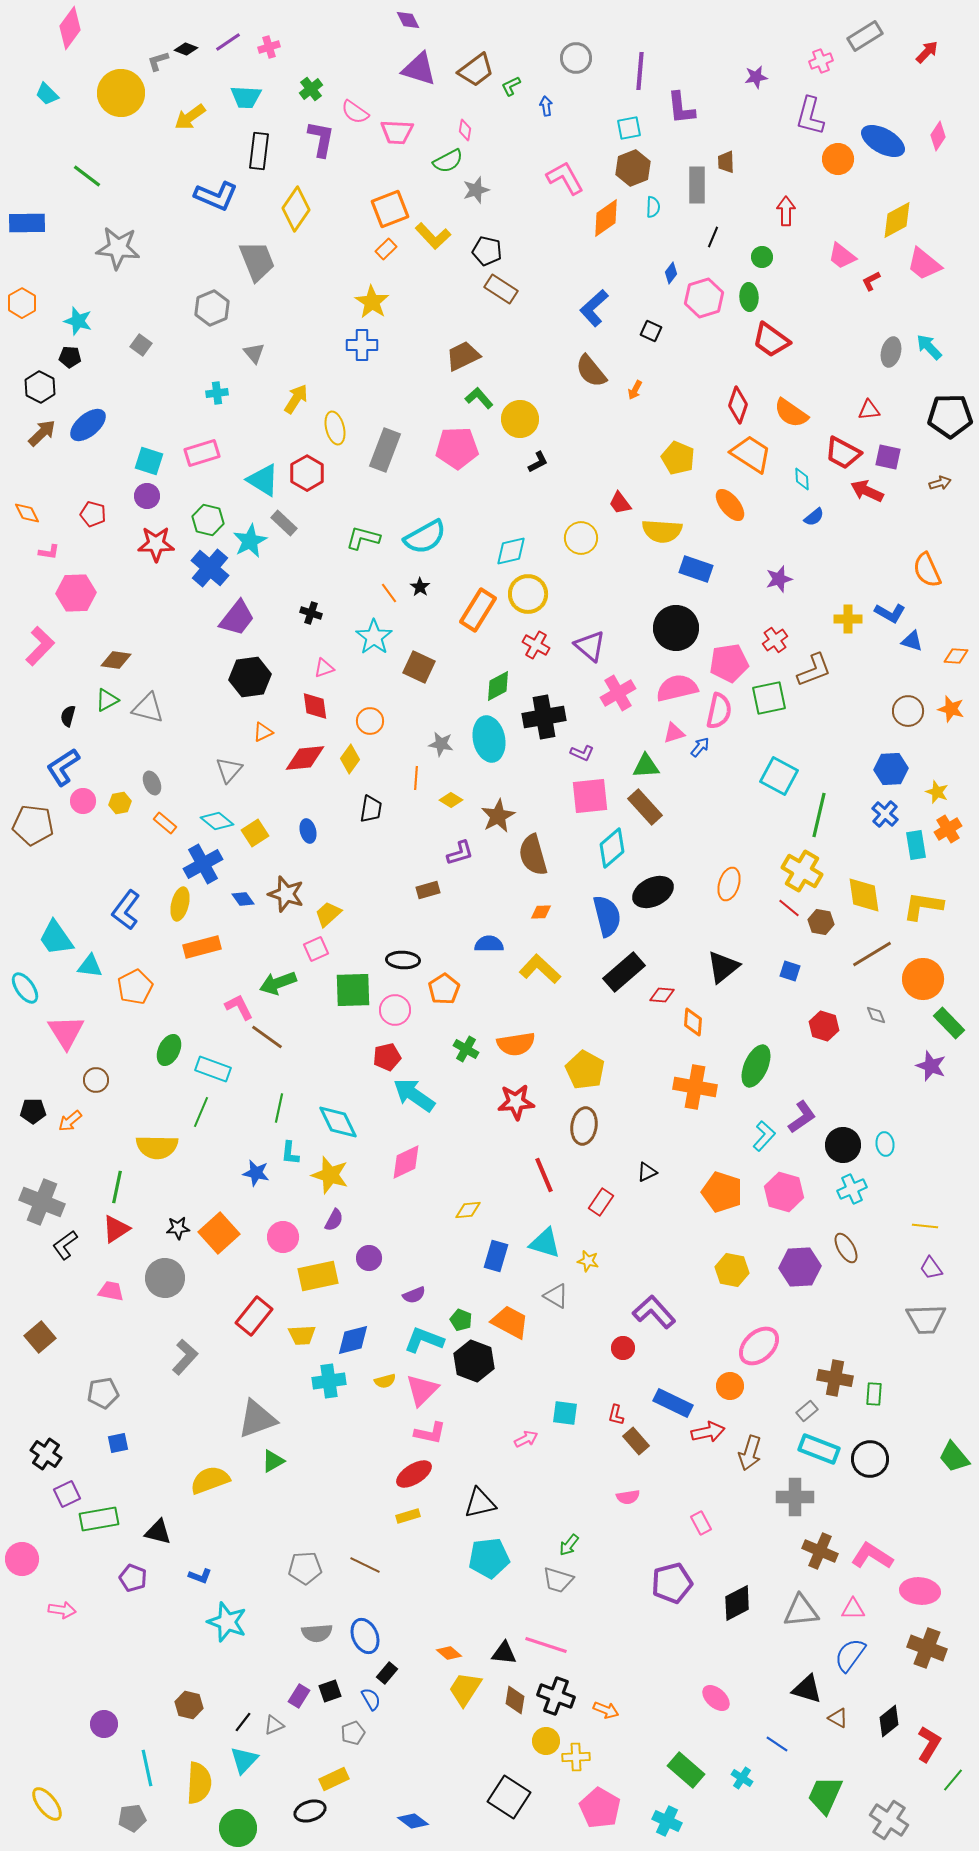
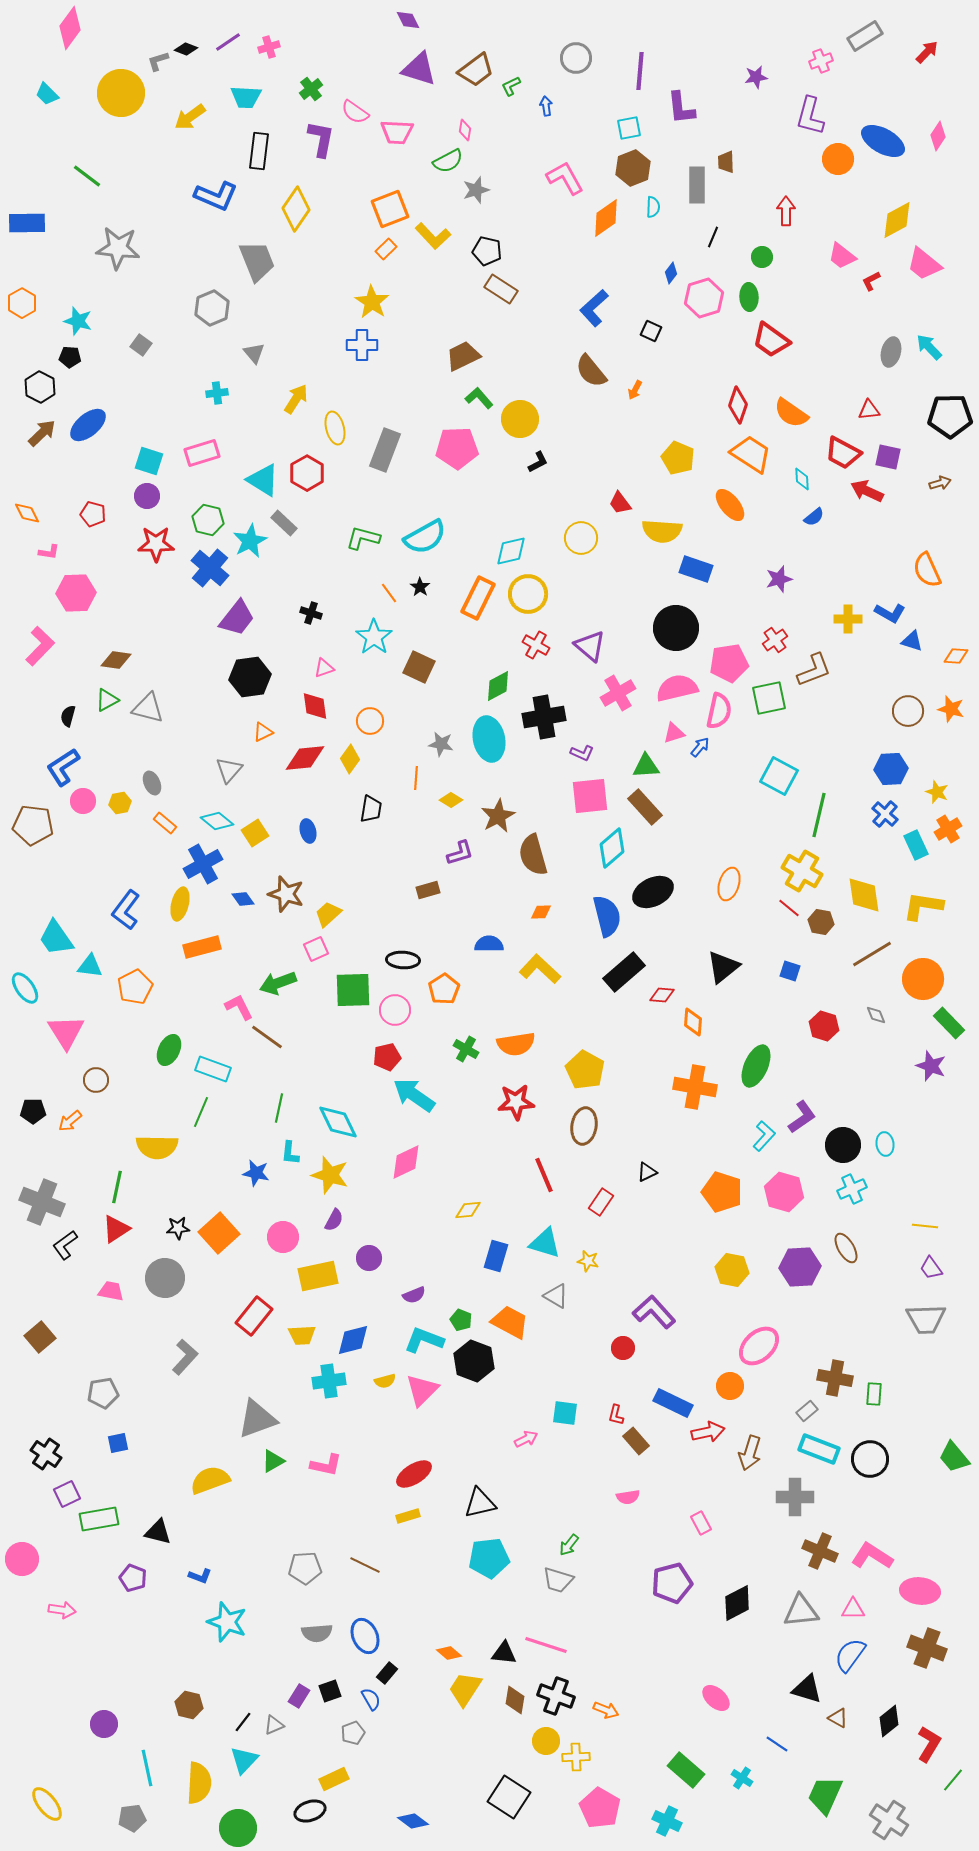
orange rectangle at (478, 610): moved 12 px up; rotated 6 degrees counterclockwise
cyan rectangle at (916, 845): rotated 16 degrees counterclockwise
pink L-shape at (430, 1433): moved 104 px left, 32 px down
